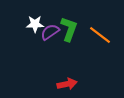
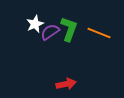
white star: rotated 24 degrees counterclockwise
orange line: moved 1 px left, 2 px up; rotated 15 degrees counterclockwise
red arrow: moved 1 px left
